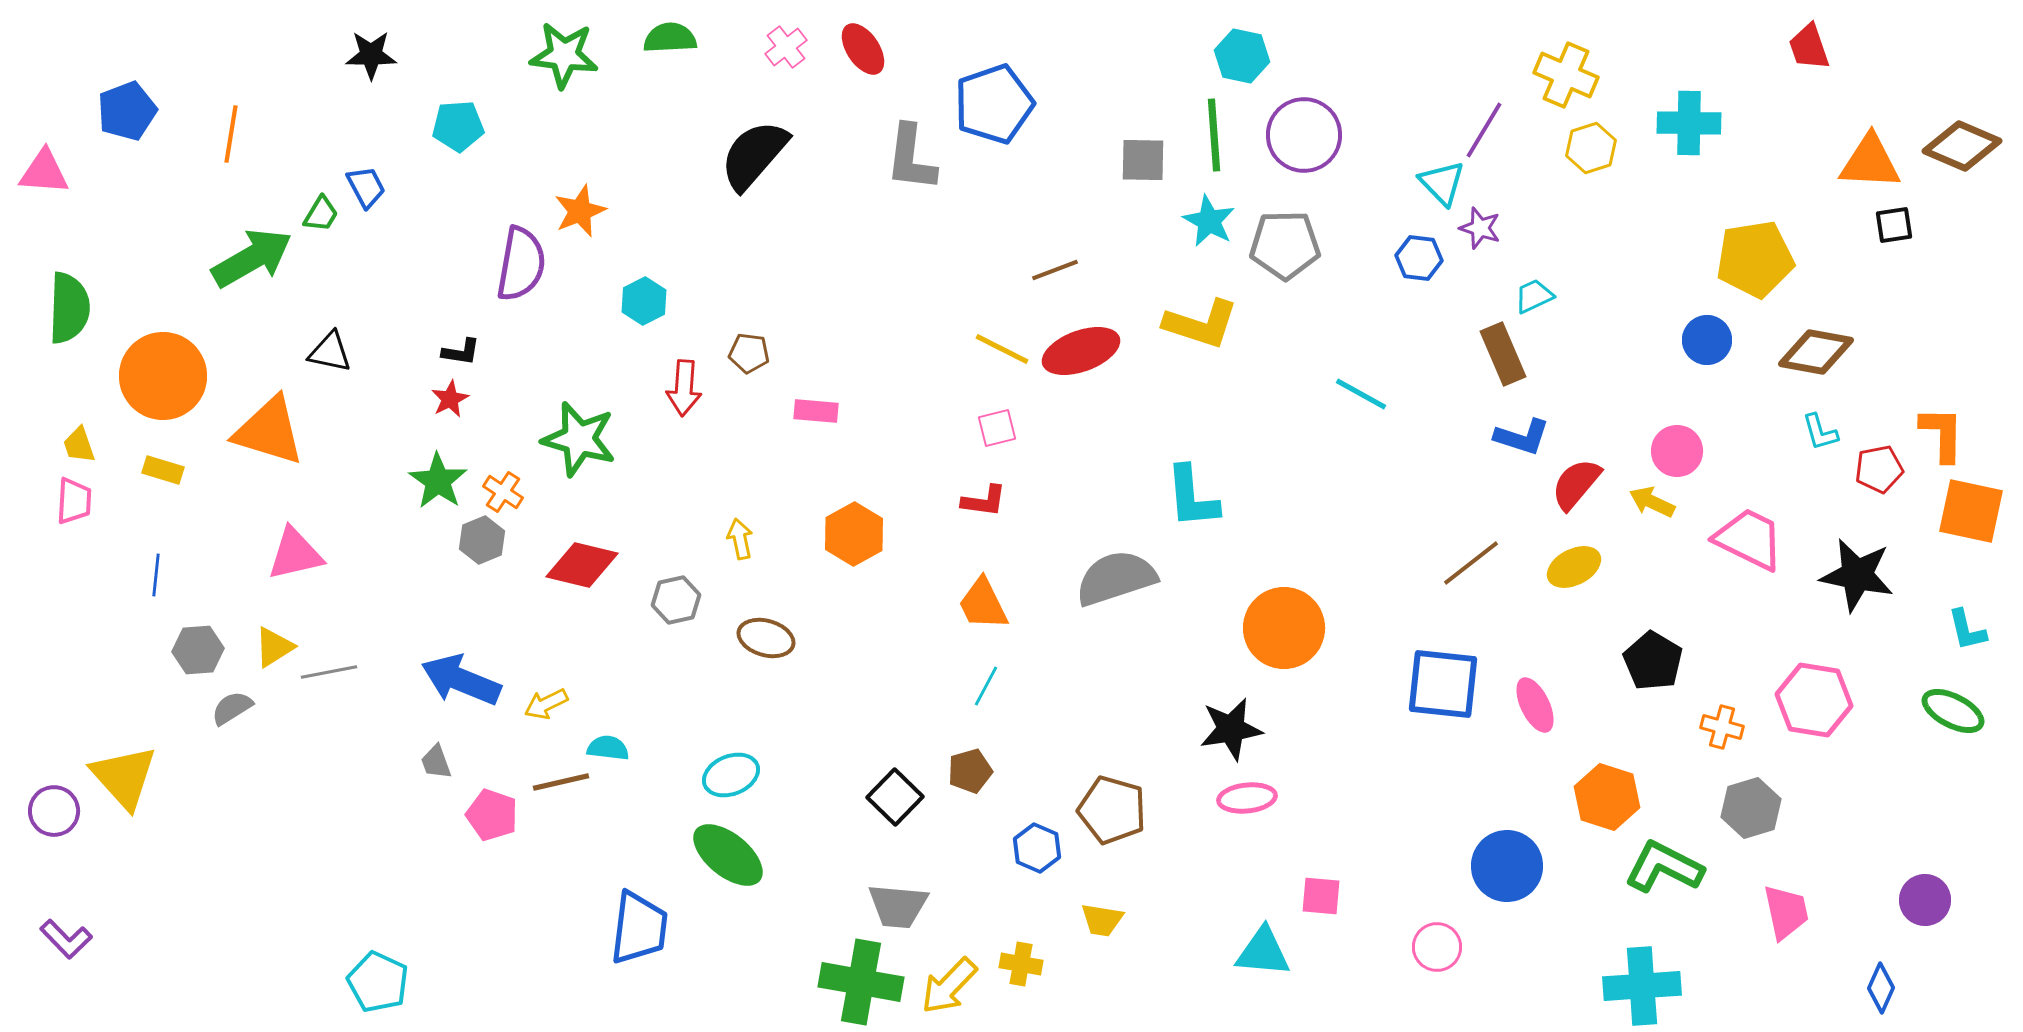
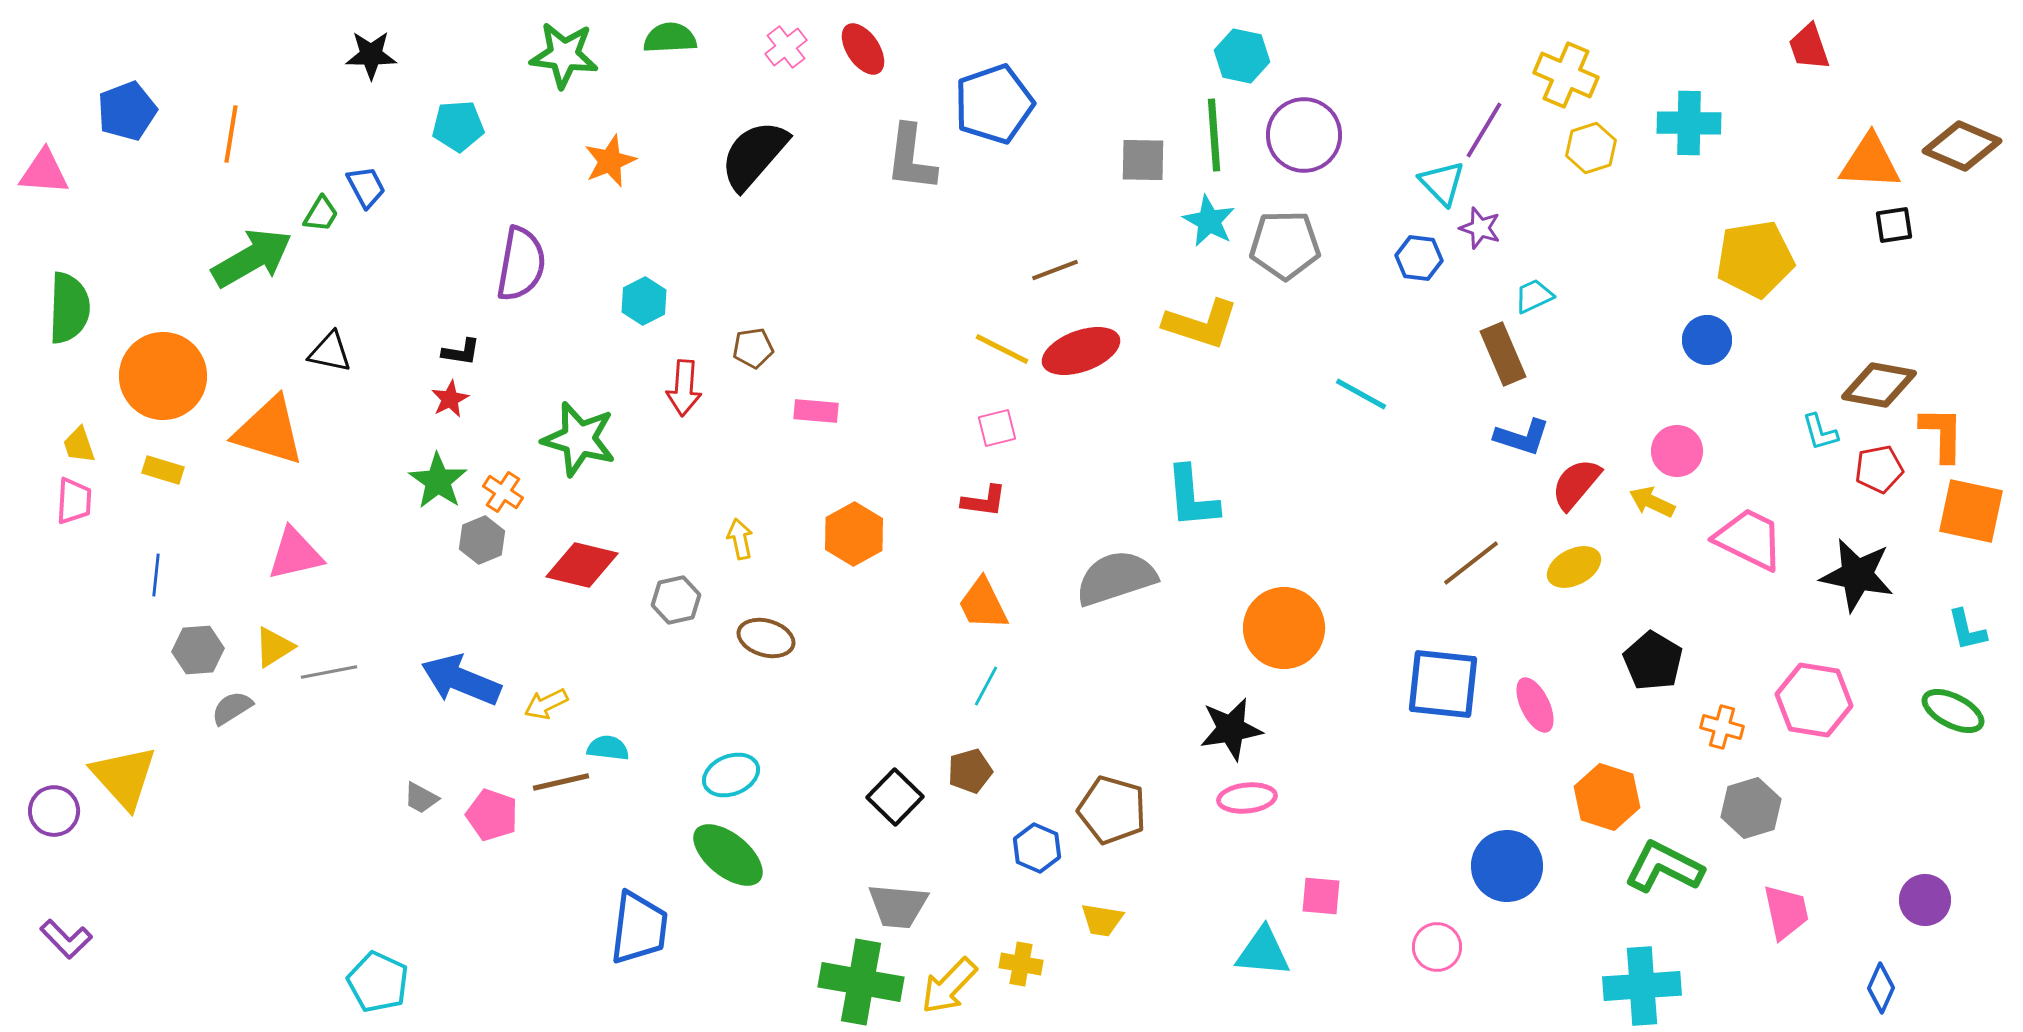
orange star at (580, 211): moved 30 px right, 50 px up
brown diamond at (1816, 352): moved 63 px right, 33 px down
brown pentagon at (749, 353): moved 4 px right, 5 px up; rotated 15 degrees counterclockwise
gray trapezoid at (436, 762): moved 15 px left, 36 px down; rotated 42 degrees counterclockwise
